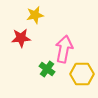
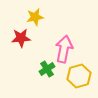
yellow star: moved 2 px down
green cross: rotated 21 degrees clockwise
yellow hexagon: moved 3 px left, 2 px down; rotated 15 degrees counterclockwise
